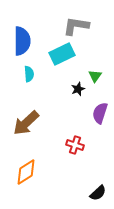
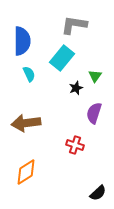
gray L-shape: moved 2 px left, 1 px up
cyan rectangle: moved 4 px down; rotated 25 degrees counterclockwise
cyan semicircle: rotated 21 degrees counterclockwise
black star: moved 2 px left, 1 px up
purple semicircle: moved 6 px left
brown arrow: rotated 36 degrees clockwise
